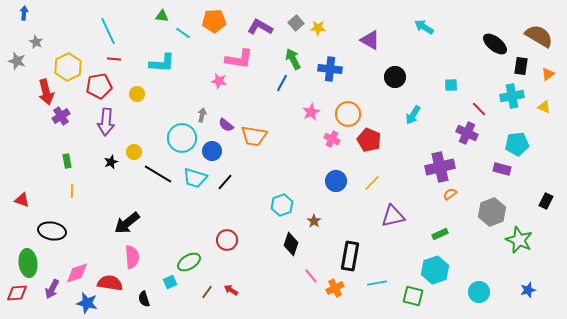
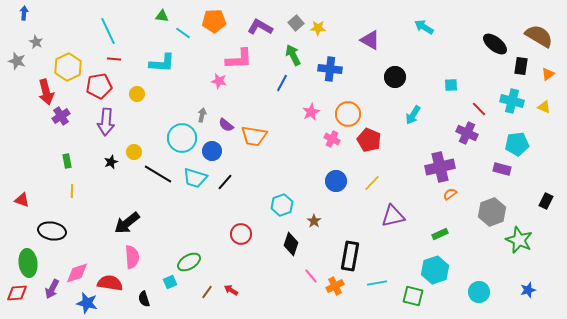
pink L-shape at (239, 59): rotated 12 degrees counterclockwise
green arrow at (293, 59): moved 4 px up
cyan cross at (512, 96): moved 5 px down; rotated 25 degrees clockwise
red circle at (227, 240): moved 14 px right, 6 px up
orange cross at (335, 288): moved 2 px up
